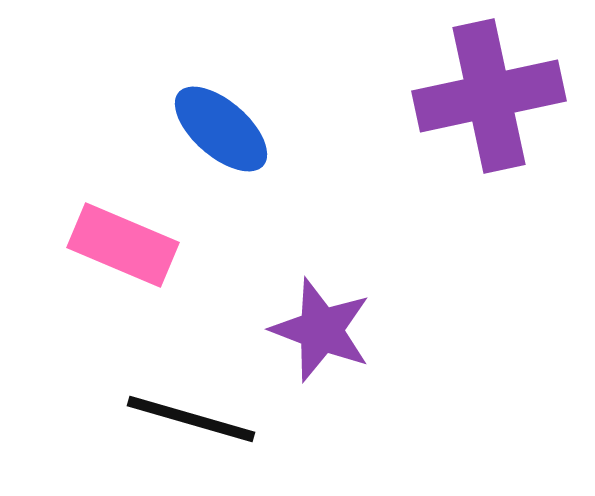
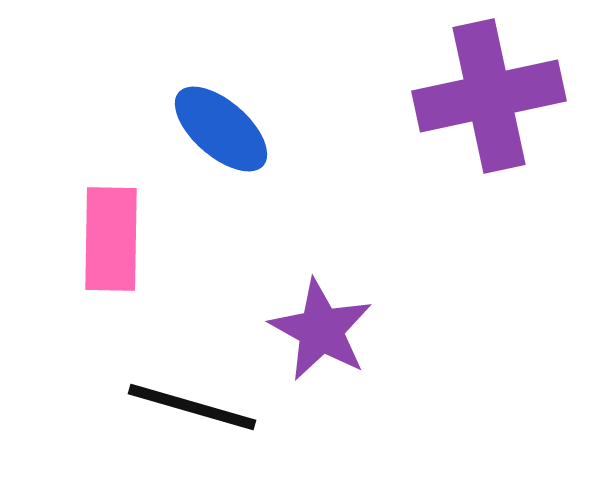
pink rectangle: moved 12 px left, 6 px up; rotated 68 degrees clockwise
purple star: rotated 8 degrees clockwise
black line: moved 1 px right, 12 px up
